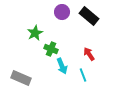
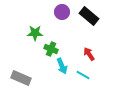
green star: rotated 28 degrees clockwise
cyan line: rotated 40 degrees counterclockwise
